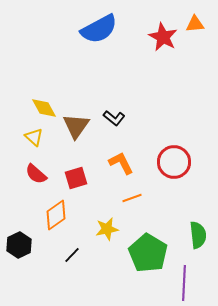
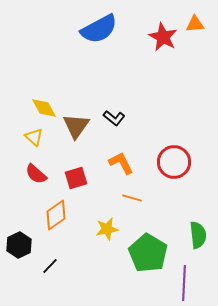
orange line: rotated 36 degrees clockwise
black line: moved 22 px left, 11 px down
